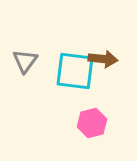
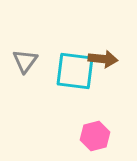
pink hexagon: moved 3 px right, 13 px down
